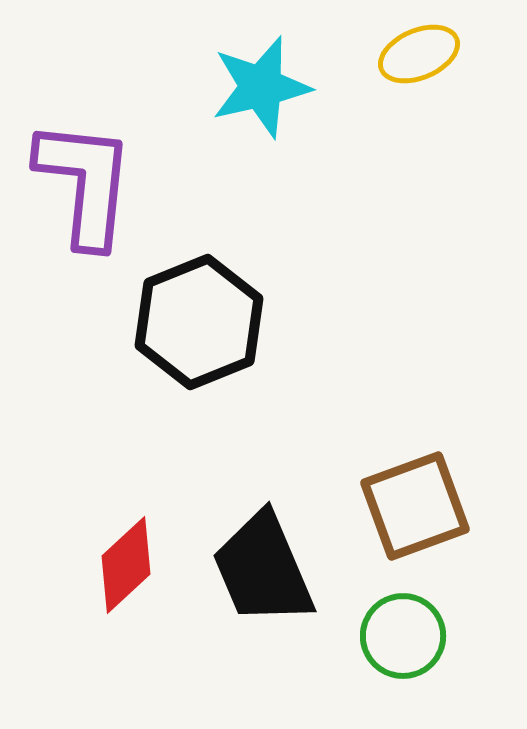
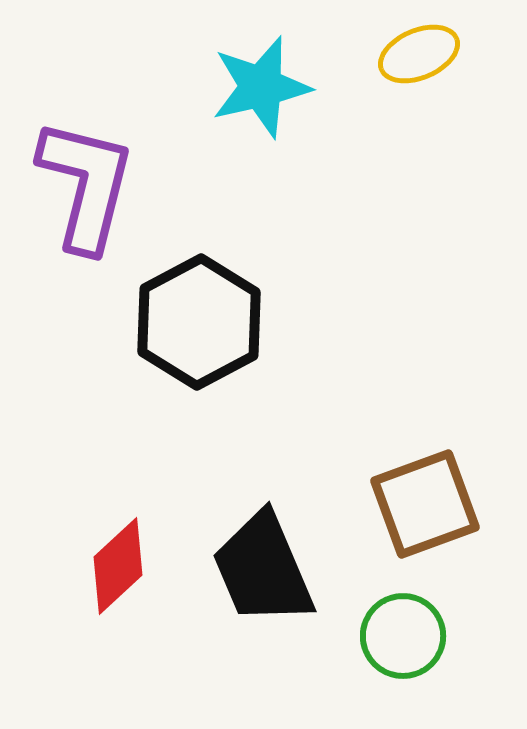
purple L-shape: moved 1 px right, 2 px down; rotated 8 degrees clockwise
black hexagon: rotated 6 degrees counterclockwise
brown square: moved 10 px right, 2 px up
red diamond: moved 8 px left, 1 px down
